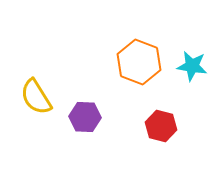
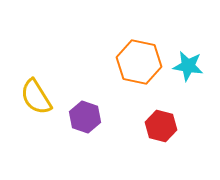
orange hexagon: rotated 9 degrees counterclockwise
cyan star: moved 4 px left
purple hexagon: rotated 16 degrees clockwise
